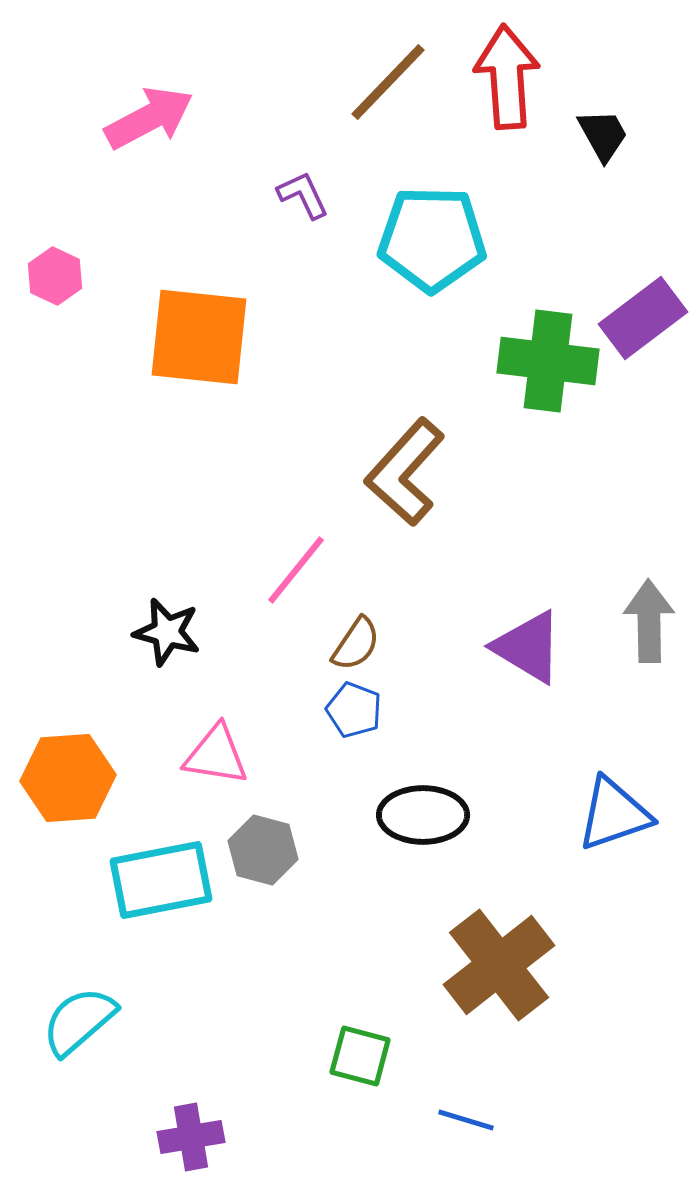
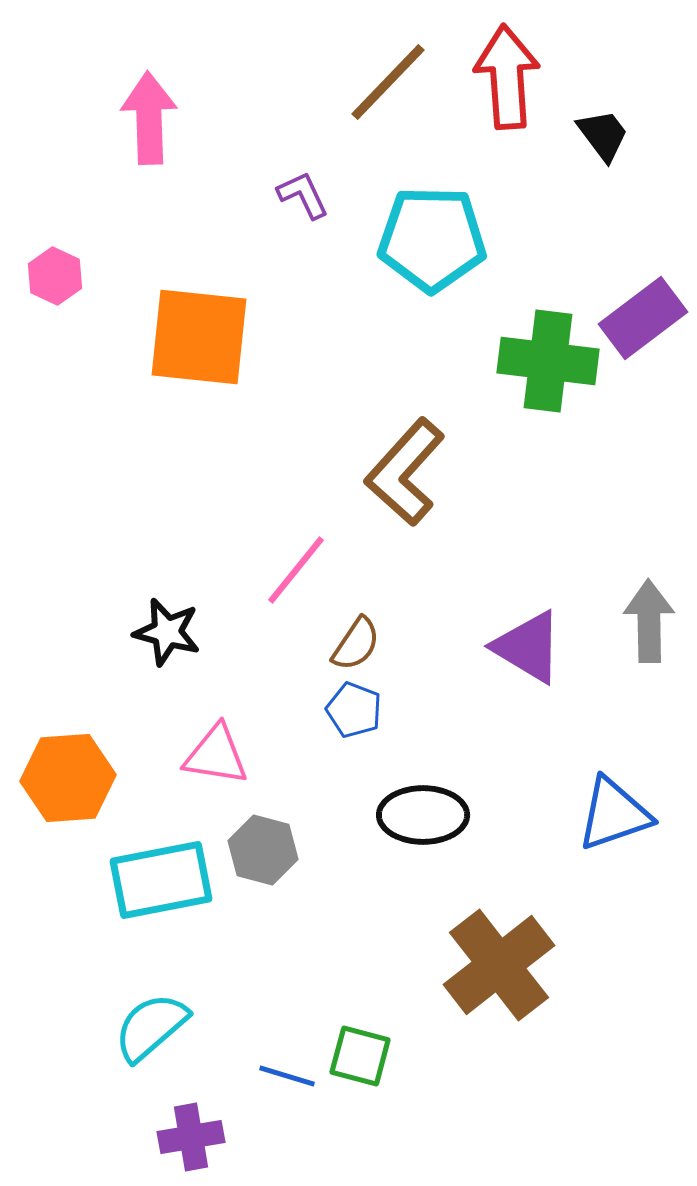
pink arrow: rotated 64 degrees counterclockwise
black trapezoid: rotated 8 degrees counterclockwise
cyan semicircle: moved 72 px right, 6 px down
blue line: moved 179 px left, 44 px up
